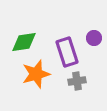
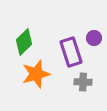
green diamond: rotated 36 degrees counterclockwise
purple rectangle: moved 4 px right
gray cross: moved 6 px right, 1 px down; rotated 12 degrees clockwise
